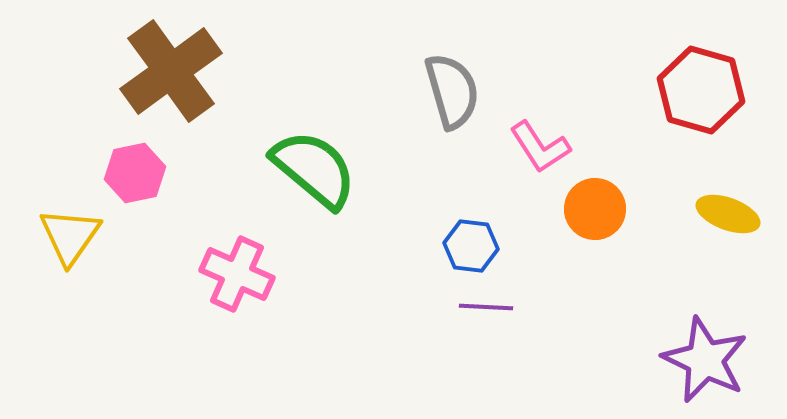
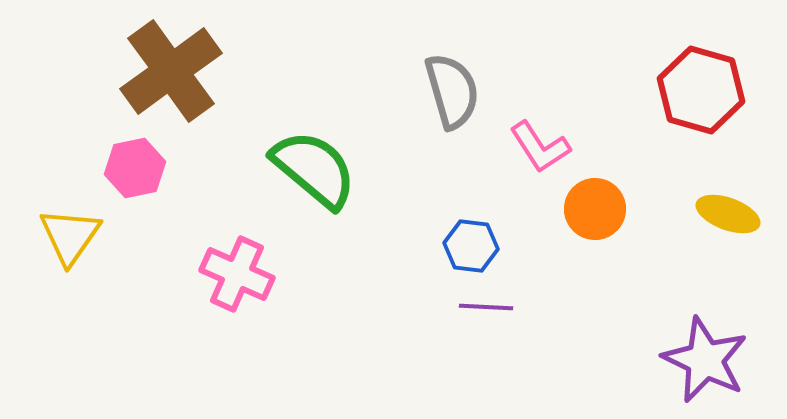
pink hexagon: moved 5 px up
